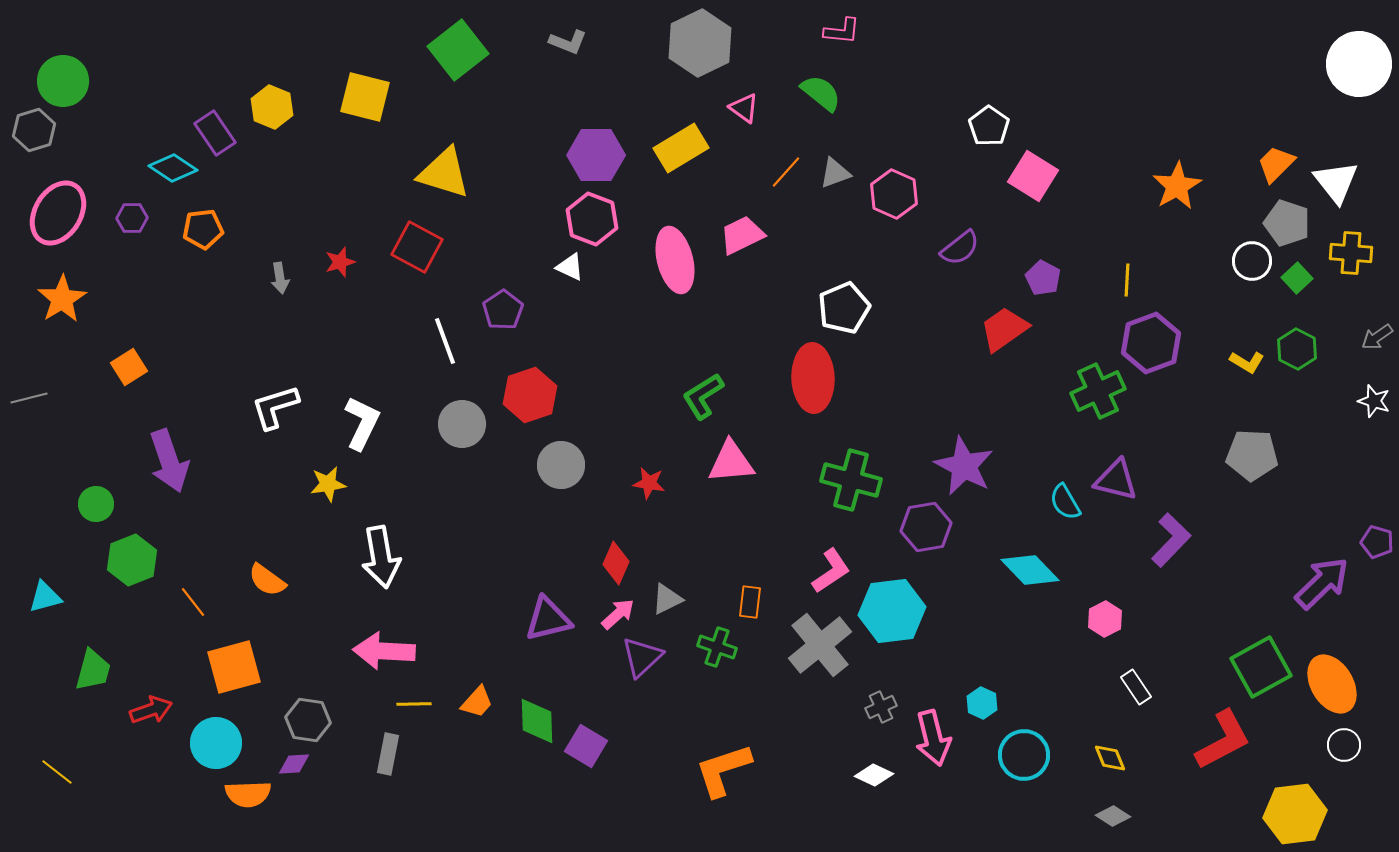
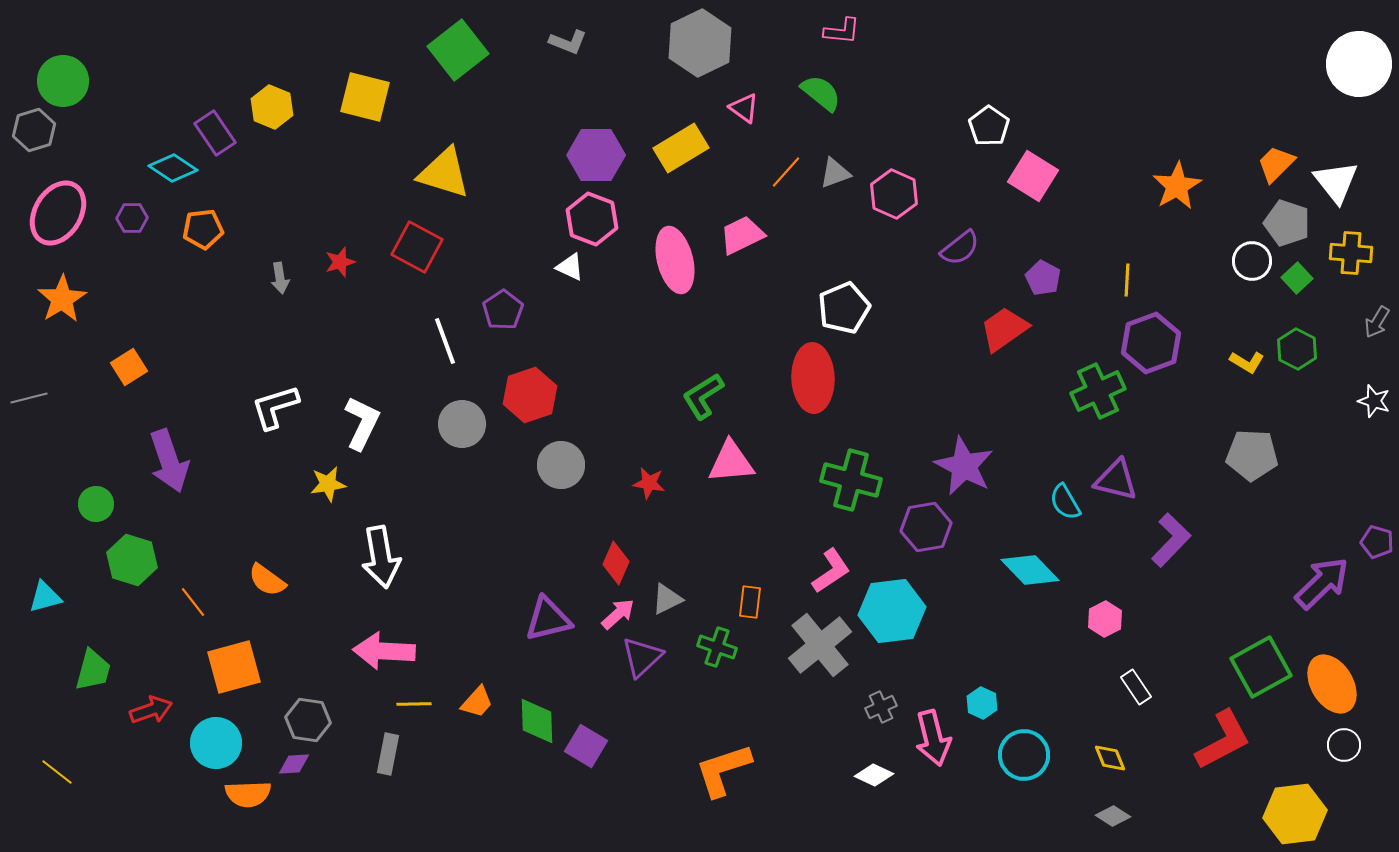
gray arrow at (1377, 337): moved 15 px up; rotated 24 degrees counterclockwise
green hexagon at (132, 560): rotated 21 degrees counterclockwise
